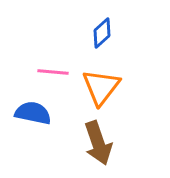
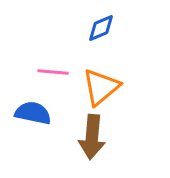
blue diamond: moved 1 px left, 5 px up; rotated 20 degrees clockwise
orange triangle: rotated 12 degrees clockwise
brown arrow: moved 6 px left, 6 px up; rotated 24 degrees clockwise
